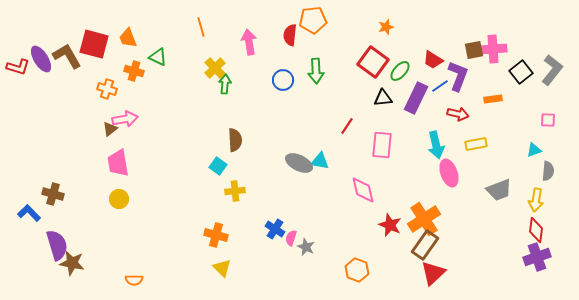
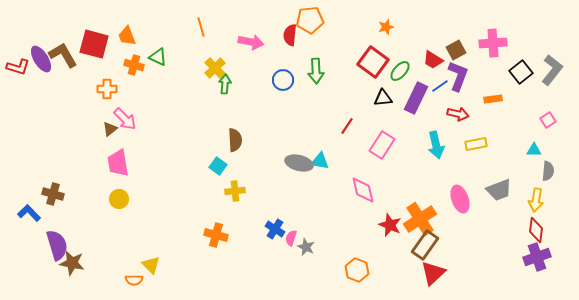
orange pentagon at (313, 20): moved 3 px left
orange trapezoid at (128, 38): moved 1 px left, 2 px up
pink arrow at (249, 42): moved 2 px right; rotated 110 degrees clockwise
pink cross at (493, 49): moved 6 px up
brown square at (474, 50): moved 18 px left; rotated 18 degrees counterclockwise
brown L-shape at (67, 56): moved 4 px left, 1 px up
orange cross at (134, 71): moved 6 px up
orange cross at (107, 89): rotated 18 degrees counterclockwise
pink arrow at (125, 119): rotated 55 degrees clockwise
pink square at (548, 120): rotated 35 degrees counterclockwise
pink rectangle at (382, 145): rotated 28 degrees clockwise
cyan triangle at (534, 150): rotated 21 degrees clockwise
gray ellipse at (299, 163): rotated 12 degrees counterclockwise
pink ellipse at (449, 173): moved 11 px right, 26 px down
orange cross at (424, 219): moved 4 px left
yellow triangle at (222, 268): moved 71 px left, 3 px up
